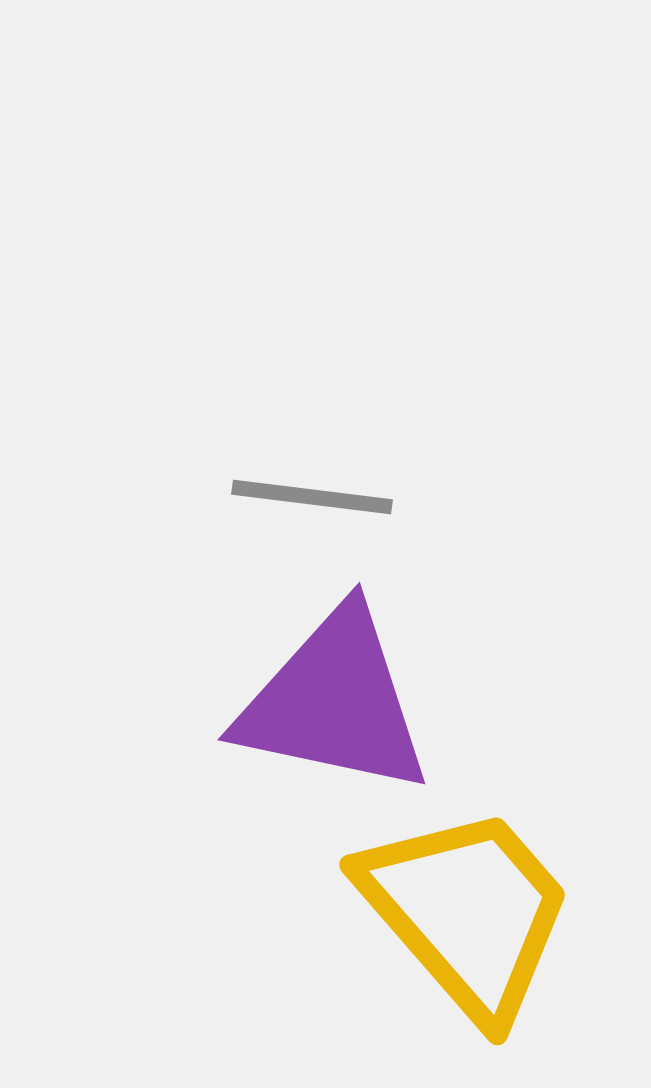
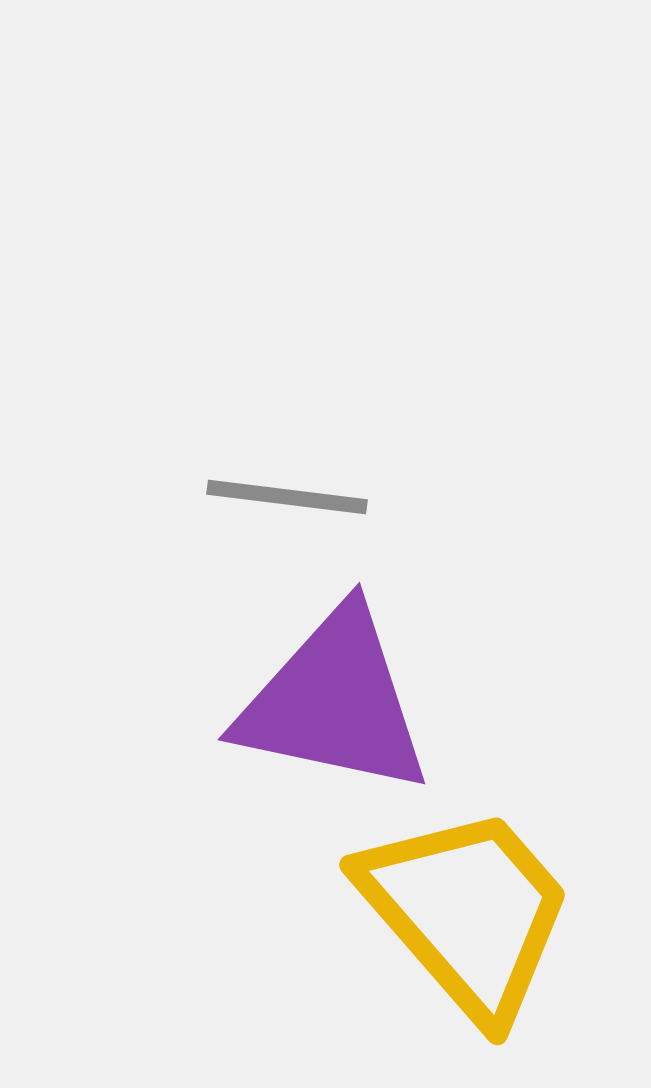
gray line: moved 25 px left
